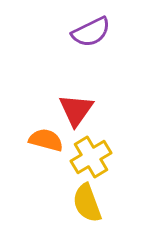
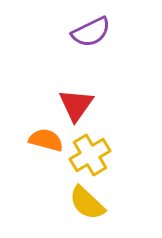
red triangle: moved 5 px up
yellow cross: moved 1 px left, 2 px up
yellow semicircle: rotated 27 degrees counterclockwise
